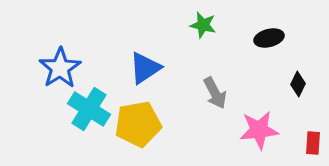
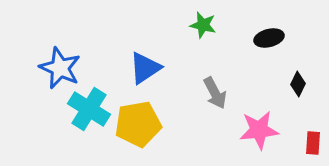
blue star: rotated 15 degrees counterclockwise
